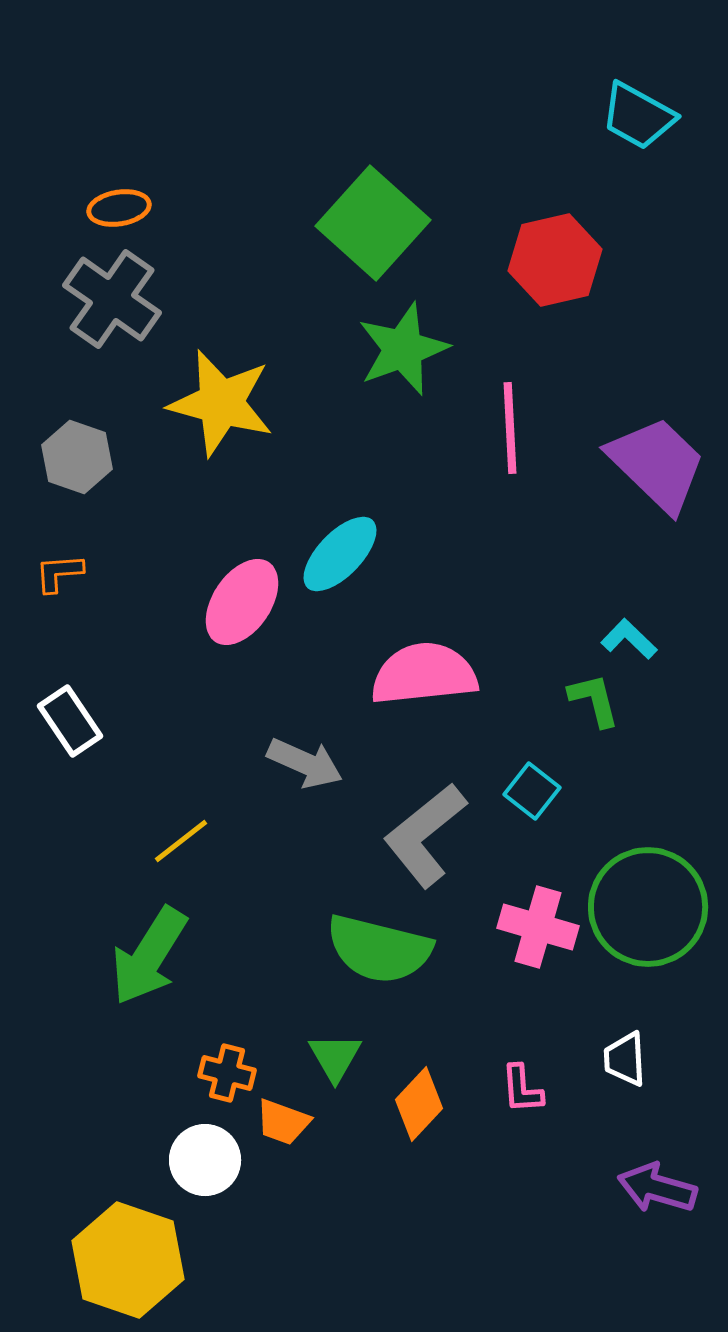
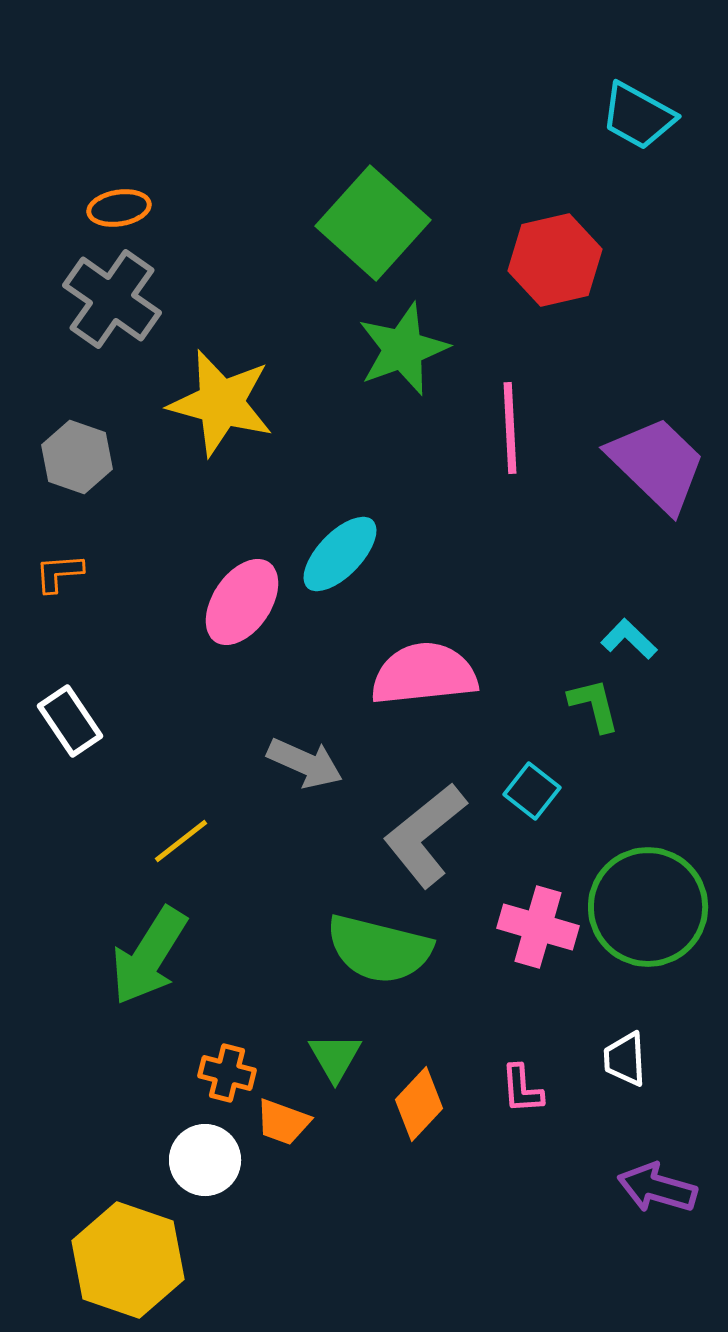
green L-shape: moved 5 px down
